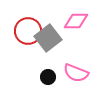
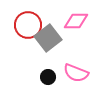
red circle: moved 6 px up
